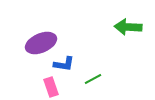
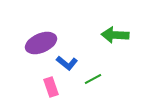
green arrow: moved 13 px left, 8 px down
blue L-shape: moved 3 px right, 1 px up; rotated 30 degrees clockwise
